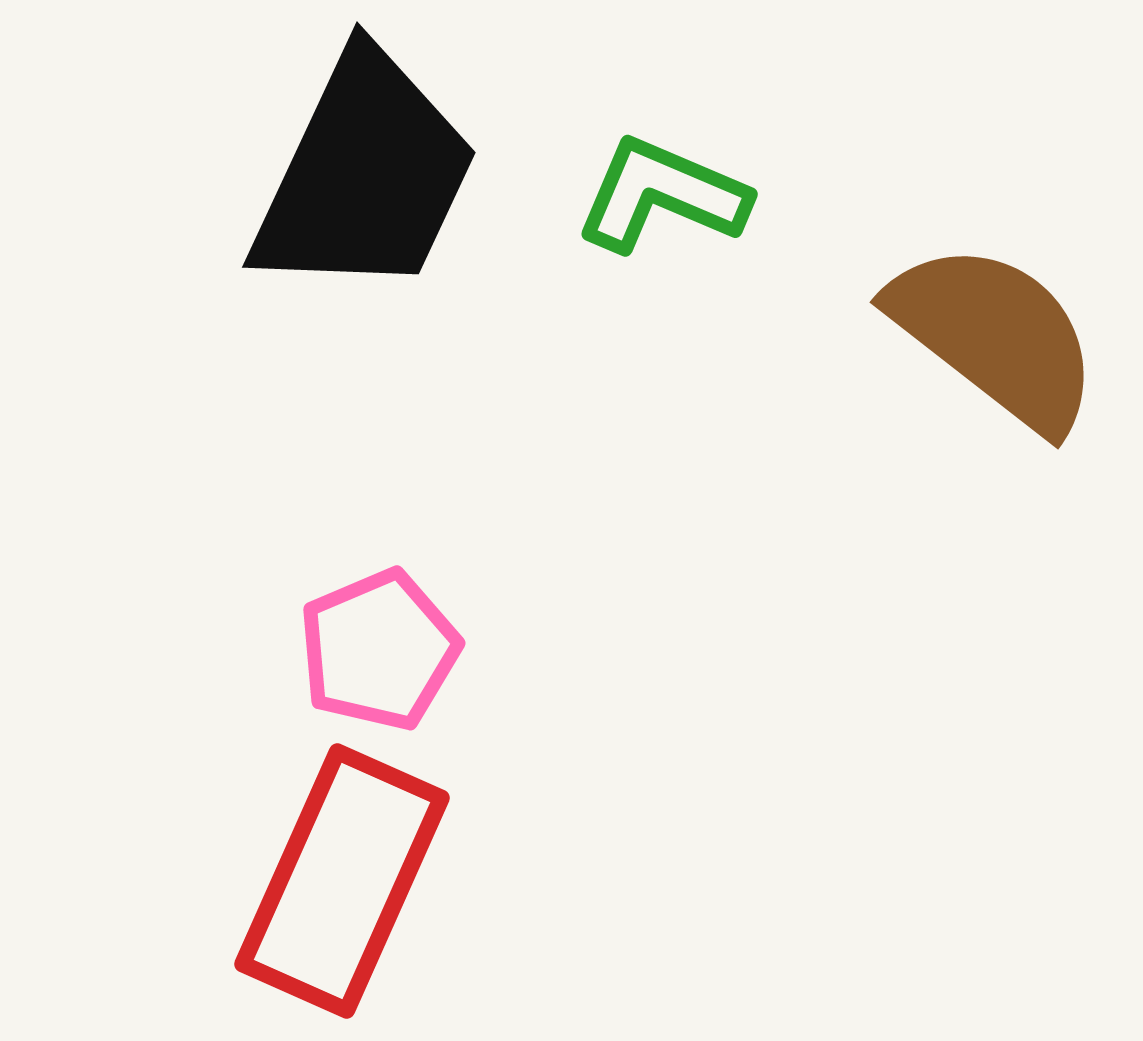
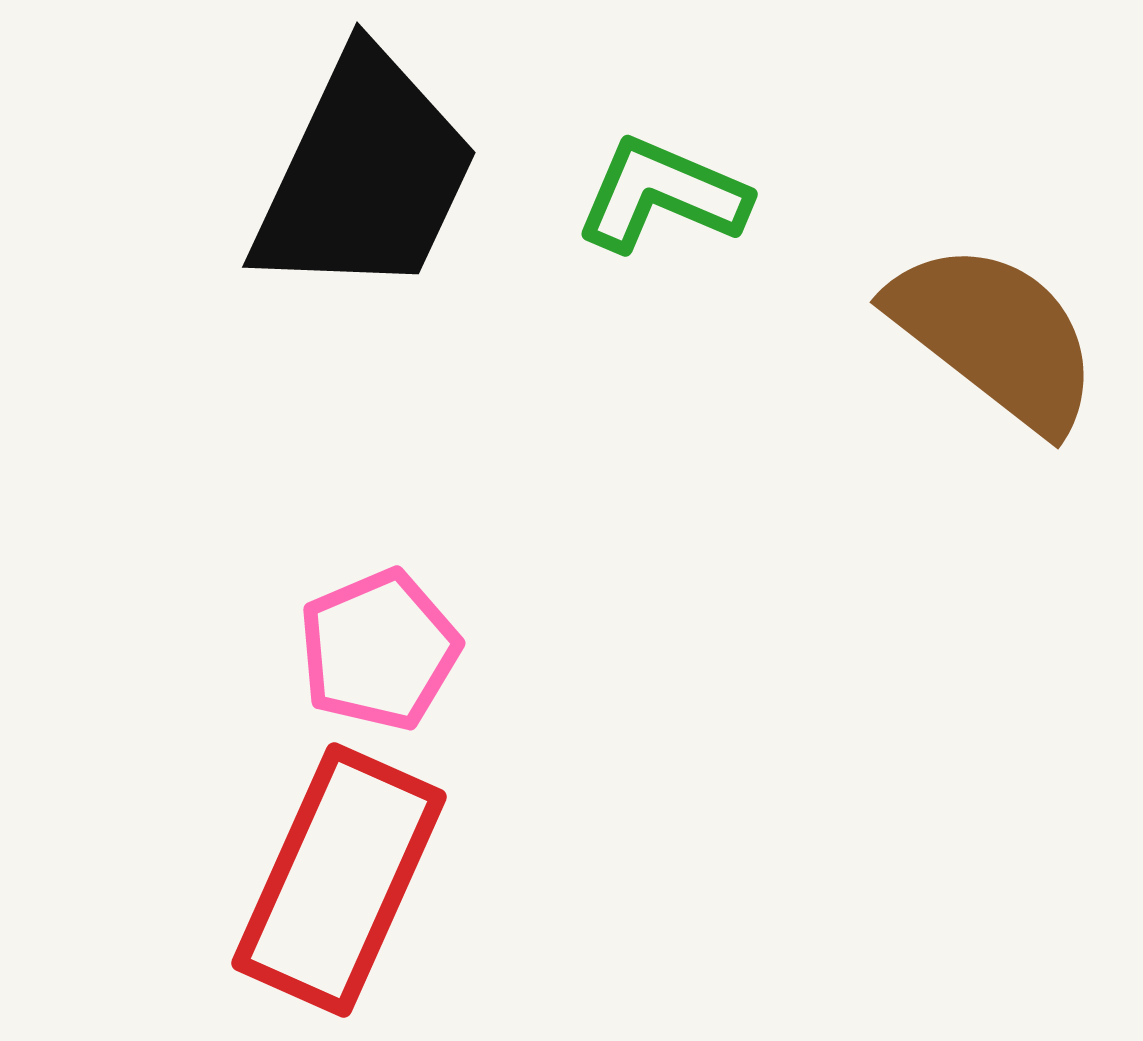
red rectangle: moved 3 px left, 1 px up
